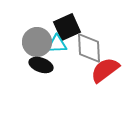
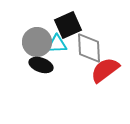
black square: moved 1 px right, 2 px up
